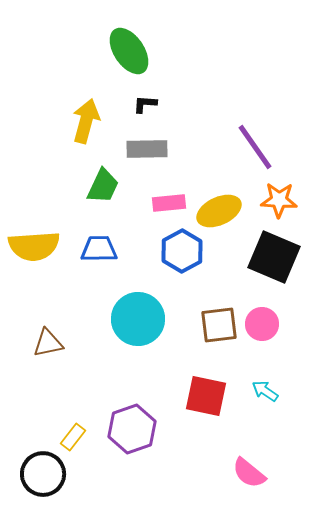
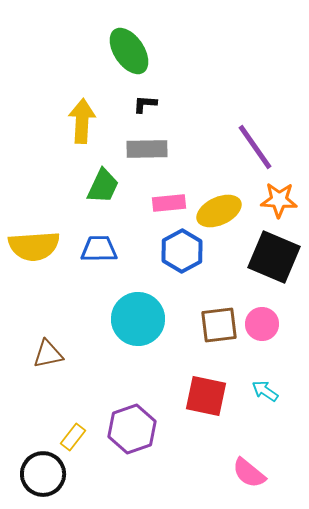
yellow arrow: moved 4 px left; rotated 12 degrees counterclockwise
brown triangle: moved 11 px down
